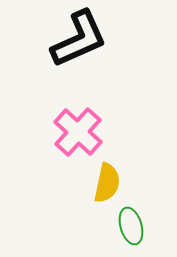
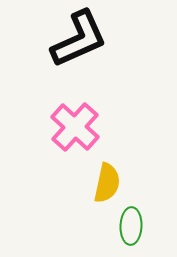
pink cross: moved 3 px left, 5 px up
green ellipse: rotated 18 degrees clockwise
